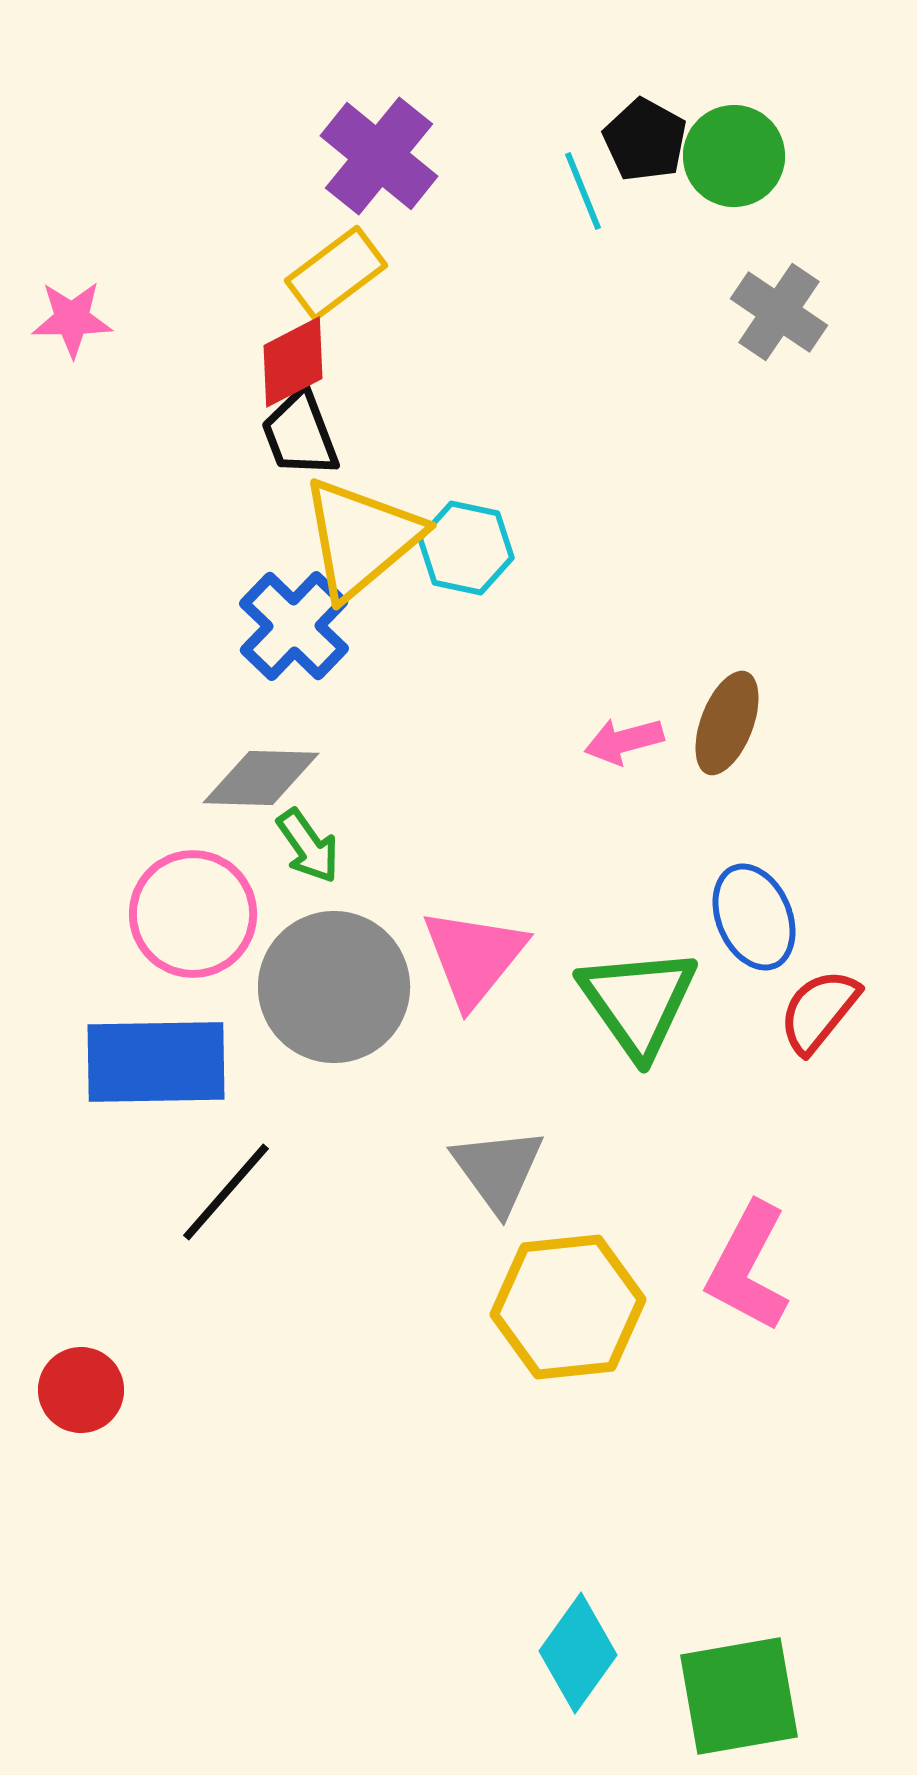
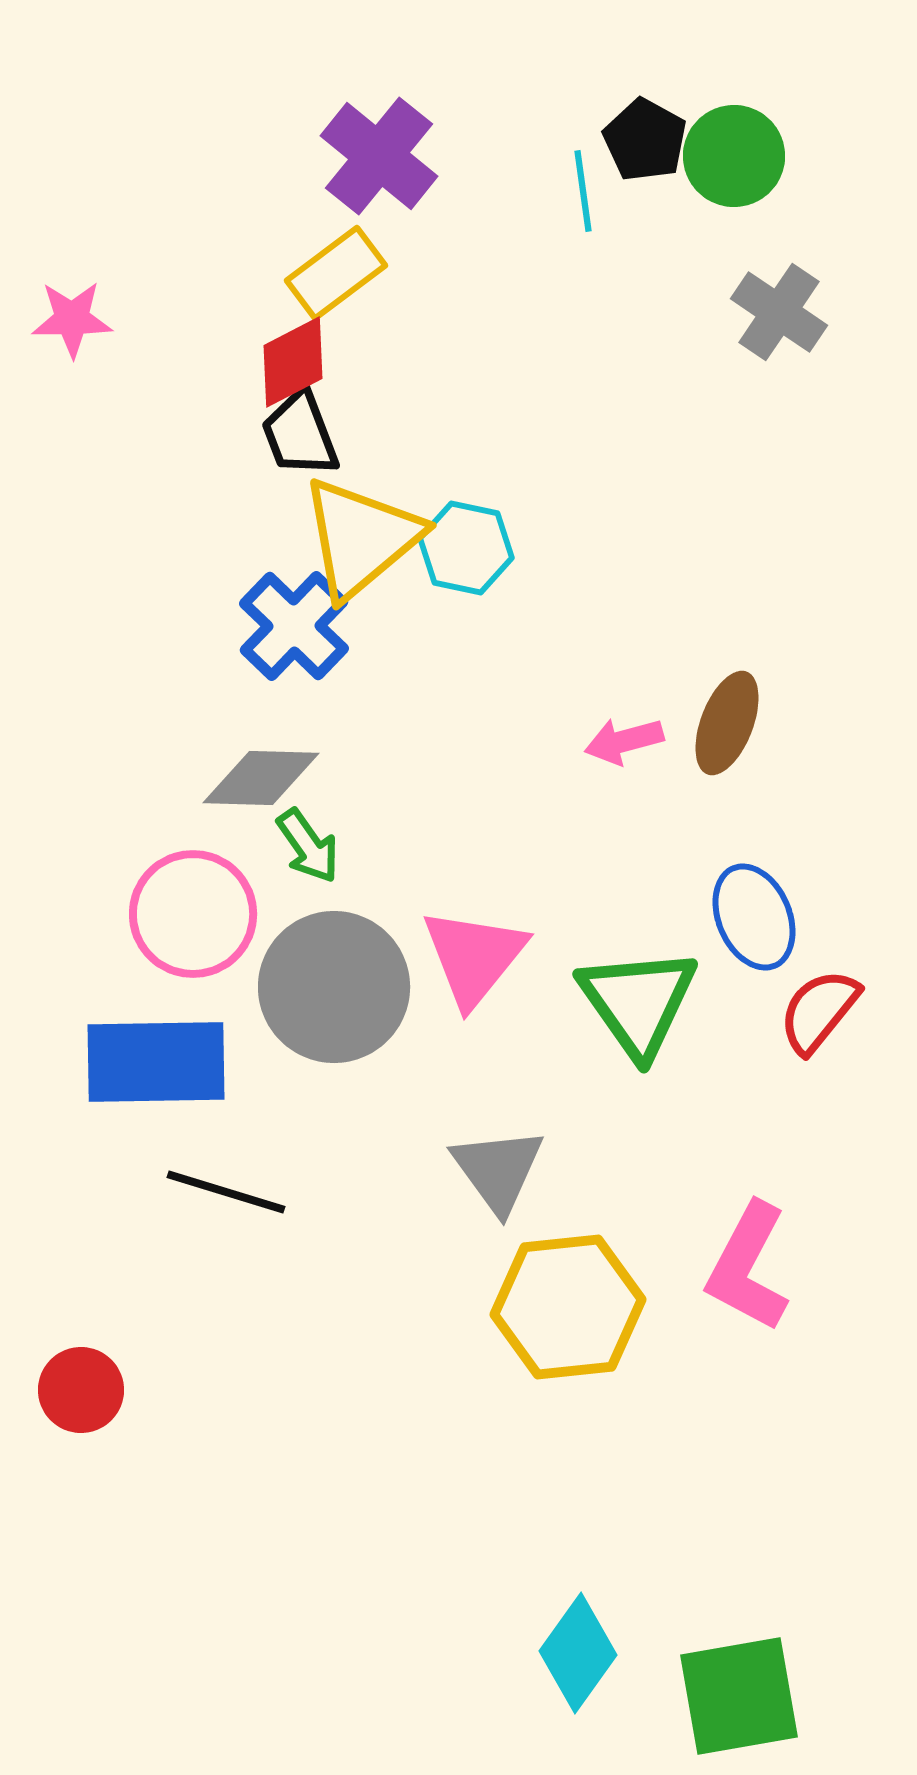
cyan line: rotated 14 degrees clockwise
black line: rotated 66 degrees clockwise
